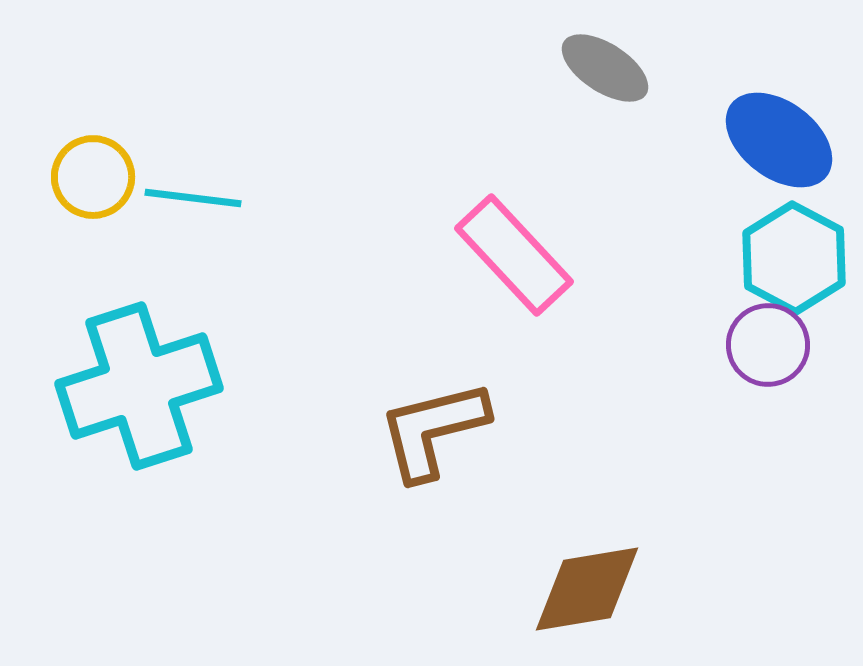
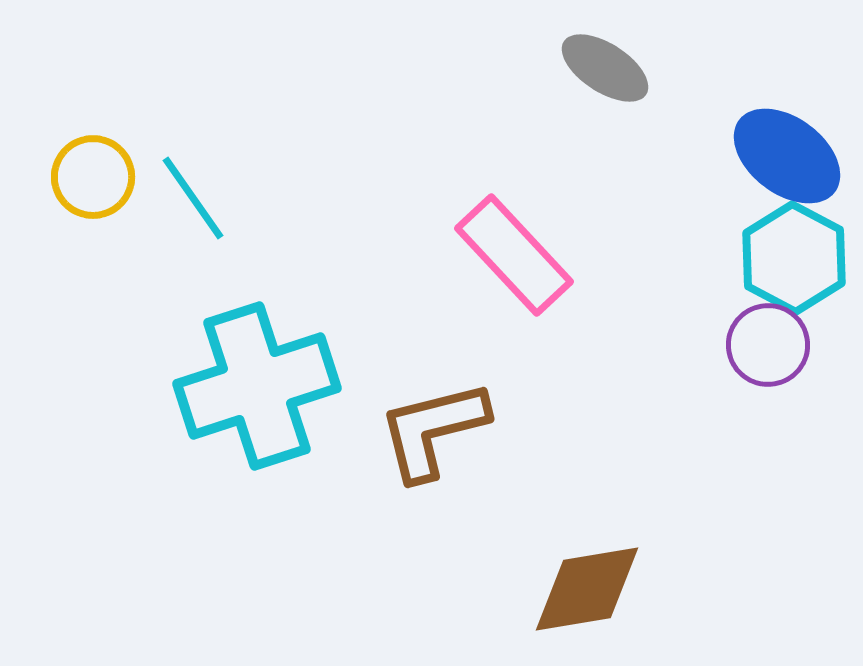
blue ellipse: moved 8 px right, 16 px down
cyan line: rotated 48 degrees clockwise
cyan cross: moved 118 px right
